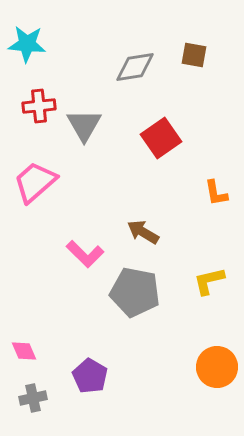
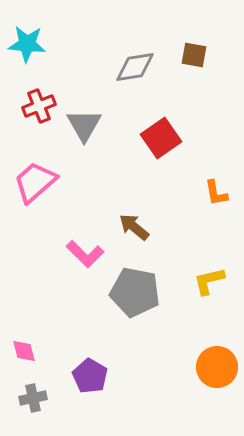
red cross: rotated 16 degrees counterclockwise
brown arrow: moved 9 px left, 5 px up; rotated 8 degrees clockwise
pink diamond: rotated 8 degrees clockwise
